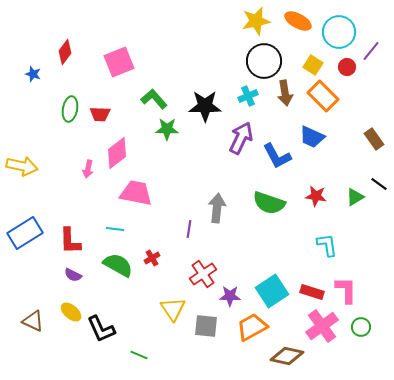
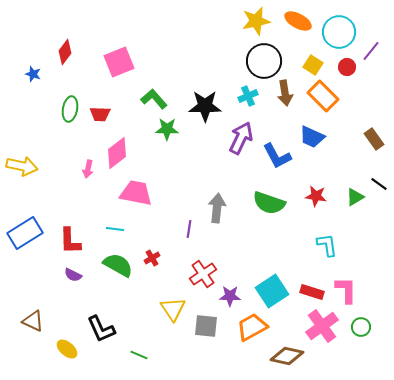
yellow ellipse at (71, 312): moved 4 px left, 37 px down
